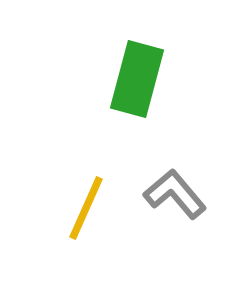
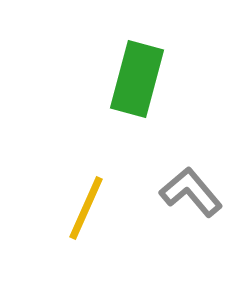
gray L-shape: moved 16 px right, 2 px up
